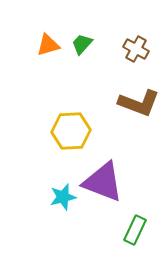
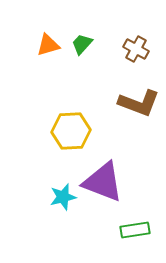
green rectangle: rotated 56 degrees clockwise
